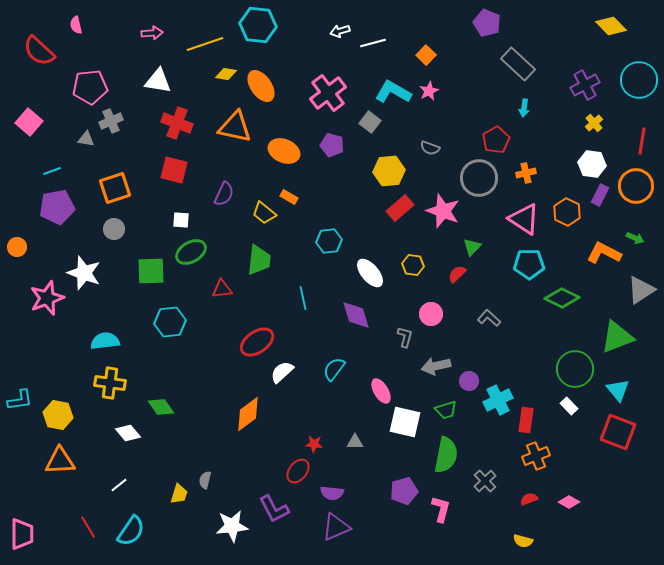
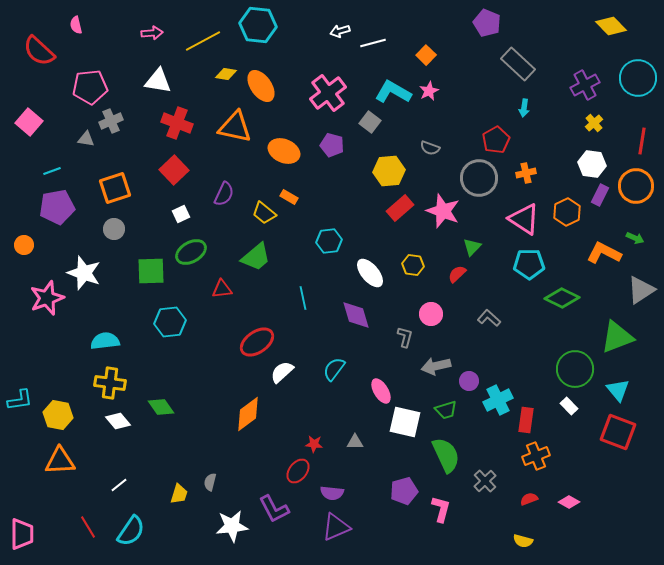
yellow line at (205, 44): moved 2 px left, 3 px up; rotated 9 degrees counterclockwise
cyan circle at (639, 80): moved 1 px left, 2 px up
red square at (174, 170): rotated 32 degrees clockwise
orange hexagon at (567, 212): rotated 8 degrees clockwise
white square at (181, 220): moved 6 px up; rotated 30 degrees counterclockwise
orange circle at (17, 247): moved 7 px right, 2 px up
green trapezoid at (259, 260): moved 3 px left, 3 px up; rotated 44 degrees clockwise
white diamond at (128, 433): moved 10 px left, 12 px up
green semicircle at (446, 455): rotated 36 degrees counterclockwise
gray semicircle at (205, 480): moved 5 px right, 2 px down
